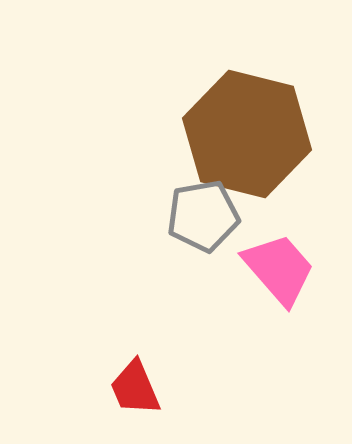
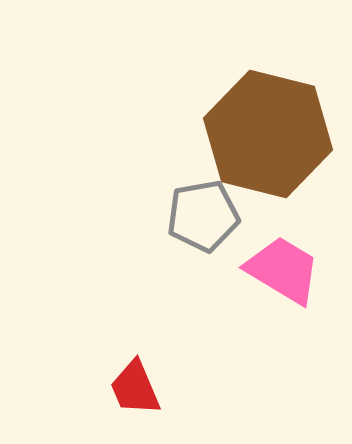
brown hexagon: moved 21 px right
pink trapezoid: moved 4 px right, 1 px down; rotated 18 degrees counterclockwise
